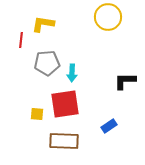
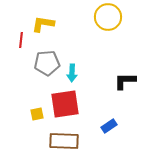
yellow square: rotated 16 degrees counterclockwise
